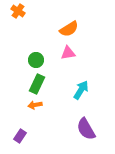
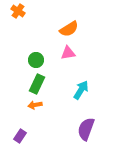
purple semicircle: rotated 50 degrees clockwise
